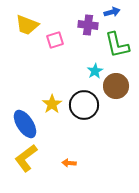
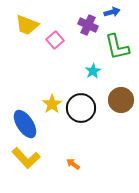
purple cross: rotated 18 degrees clockwise
pink square: rotated 24 degrees counterclockwise
green L-shape: moved 2 px down
cyan star: moved 2 px left
brown circle: moved 5 px right, 14 px down
black circle: moved 3 px left, 3 px down
yellow L-shape: rotated 96 degrees counterclockwise
orange arrow: moved 4 px right, 1 px down; rotated 32 degrees clockwise
